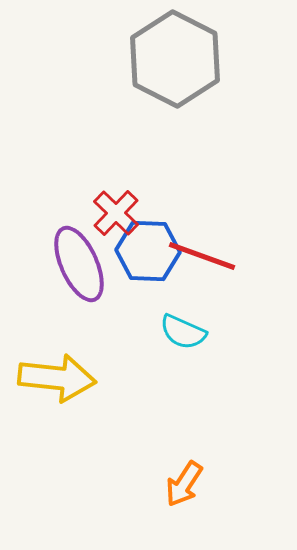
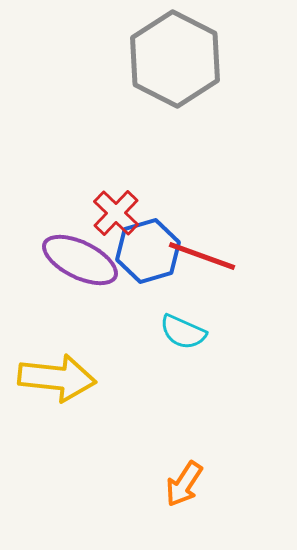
blue hexagon: rotated 18 degrees counterclockwise
purple ellipse: moved 1 px right, 4 px up; rotated 40 degrees counterclockwise
